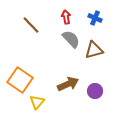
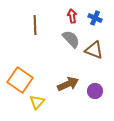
red arrow: moved 6 px right, 1 px up
brown line: moved 4 px right; rotated 42 degrees clockwise
brown triangle: rotated 36 degrees clockwise
